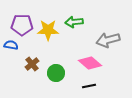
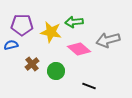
yellow star: moved 3 px right, 2 px down; rotated 10 degrees clockwise
blue semicircle: rotated 24 degrees counterclockwise
pink diamond: moved 11 px left, 14 px up
green circle: moved 2 px up
black line: rotated 32 degrees clockwise
